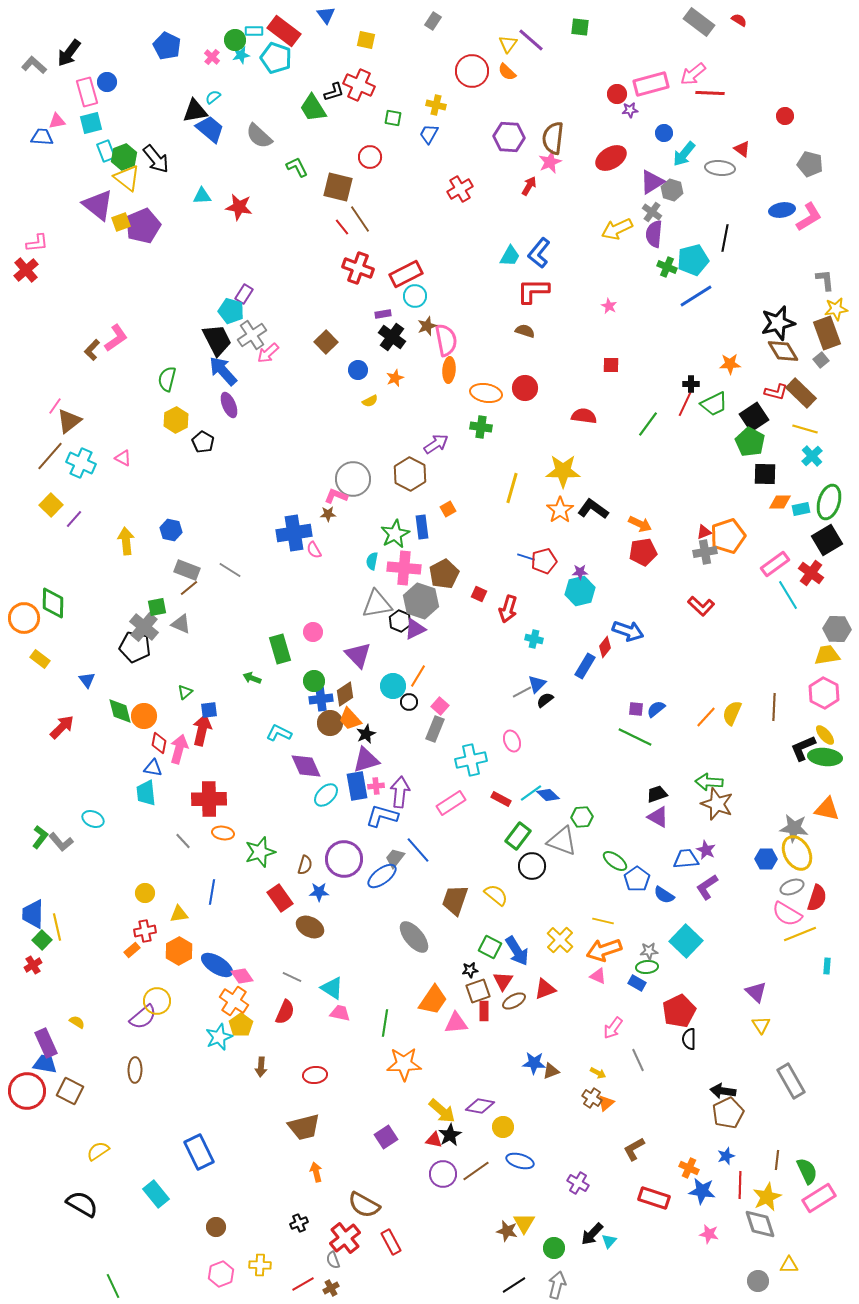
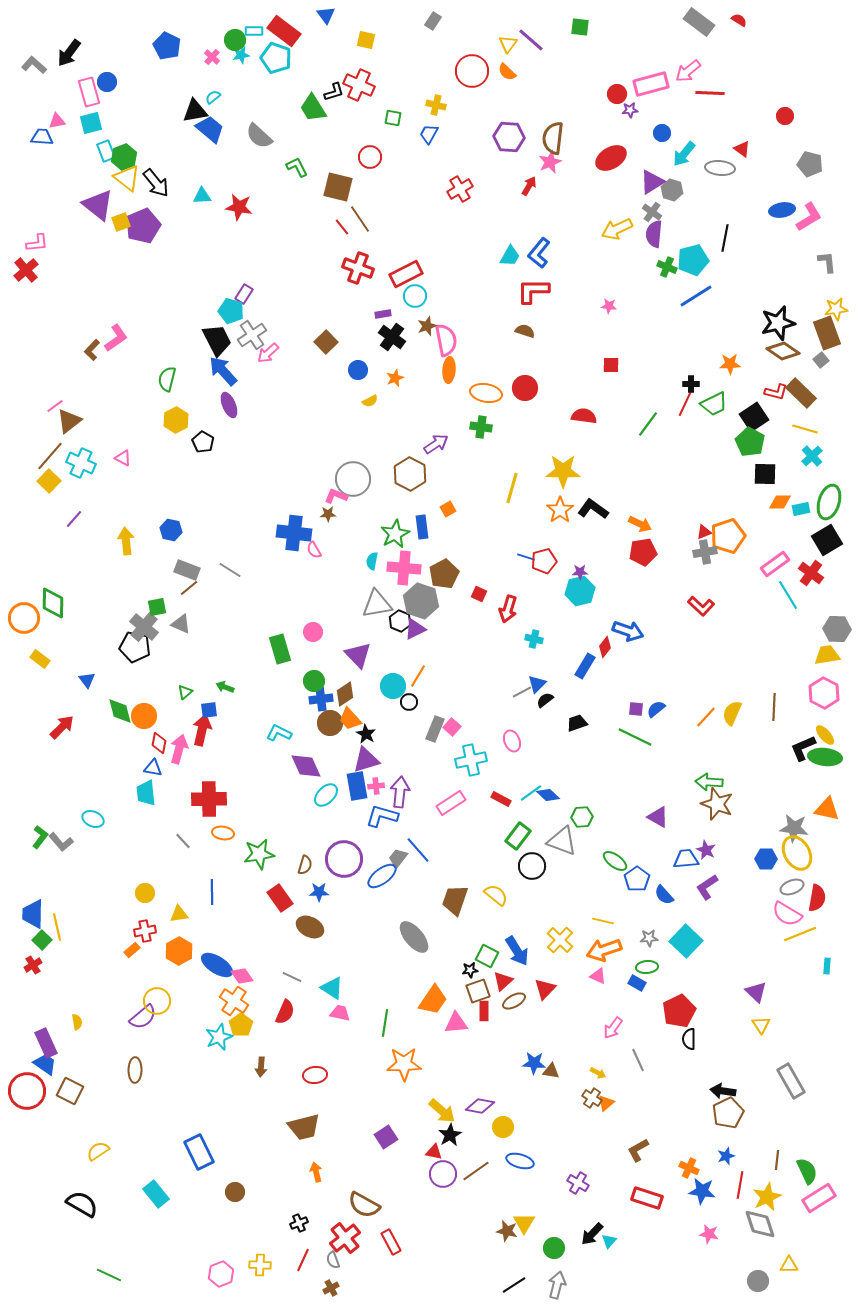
pink arrow at (693, 74): moved 5 px left, 3 px up
pink rectangle at (87, 92): moved 2 px right
blue circle at (664, 133): moved 2 px left
black arrow at (156, 159): moved 24 px down
gray L-shape at (825, 280): moved 2 px right, 18 px up
pink star at (609, 306): rotated 21 degrees counterclockwise
brown diamond at (783, 351): rotated 24 degrees counterclockwise
pink line at (55, 406): rotated 18 degrees clockwise
yellow square at (51, 505): moved 2 px left, 24 px up
blue cross at (294, 533): rotated 16 degrees clockwise
green arrow at (252, 678): moved 27 px left, 9 px down
pink square at (440, 706): moved 12 px right, 21 px down
black star at (366, 734): rotated 18 degrees counterclockwise
black trapezoid at (657, 794): moved 80 px left, 71 px up
green star at (260, 852): moved 1 px left, 2 px down; rotated 8 degrees clockwise
gray trapezoid at (395, 858): moved 3 px right
blue line at (212, 892): rotated 10 degrees counterclockwise
blue semicircle at (664, 895): rotated 15 degrees clockwise
red semicircle at (817, 898): rotated 8 degrees counterclockwise
green square at (490, 947): moved 3 px left, 9 px down
gray star at (649, 951): moved 13 px up
red triangle at (503, 981): rotated 15 degrees clockwise
red triangle at (545, 989): rotated 25 degrees counterclockwise
yellow semicircle at (77, 1022): rotated 49 degrees clockwise
blue trapezoid at (45, 1064): rotated 25 degrees clockwise
brown triangle at (551, 1071): rotated 30 degrees clockwise
red triangle at (434, 1140): moved 12 px down
brown L-shape at (634, 1149): moved 4 px right, 1 px down
red line at (740, 1185): rotated 8 degrees clockwise
red rectangle at (654, 1198): moved 7 px left
brown circle at (216, 1227): moved 19 px right, 35 px up
red line at (303, 1284): moved 24 px up; rotated 35 degrees counterclockwise
green line at (113, 1286): moved 4 px left, 11 px up; rotated 40 degrees counterclockwise
